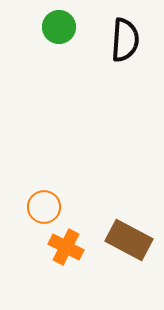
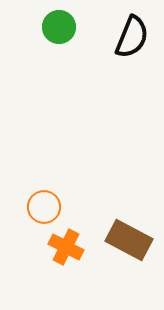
black semicircle: moved 7 px right, 3 px up; rotated 18 degrees clockwise
